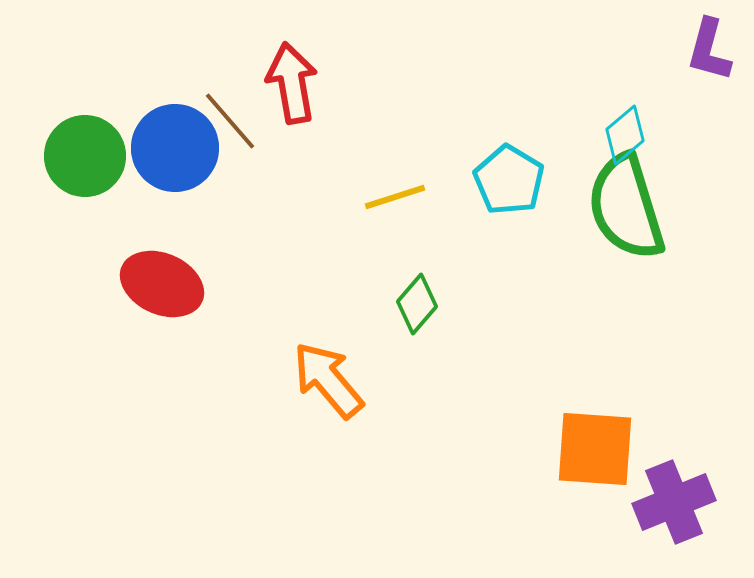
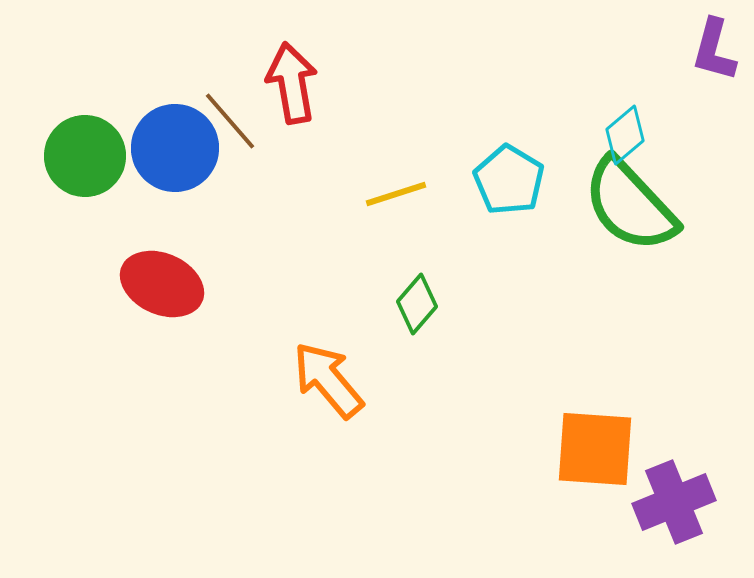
purple L-shape: moved 5 px right
yellow line: moved 1 px right, 3 px up
green semicircle: moved 4 px right, 2 px up; rotated 26 degrees counterclockwise
